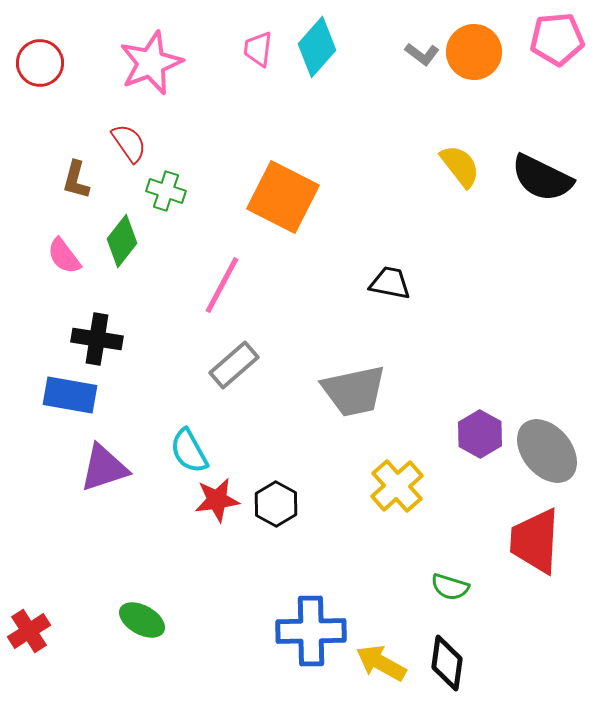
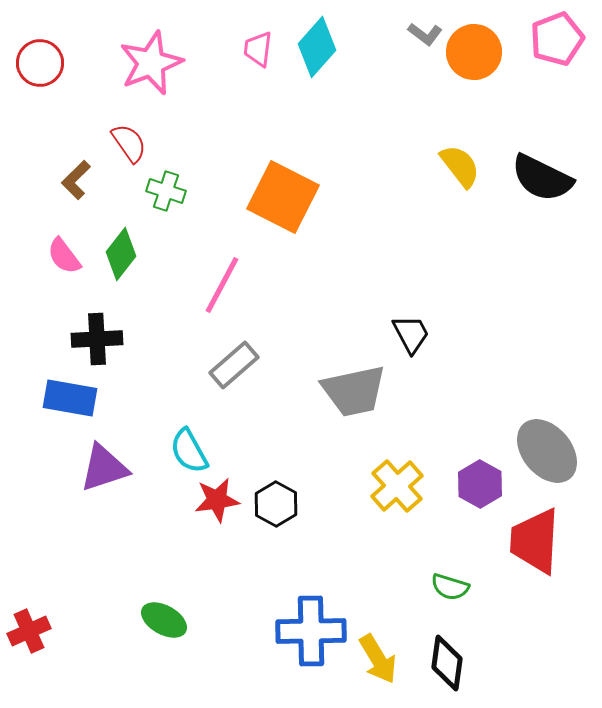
pink pentagon: rotated 16 degrees counterclockwise
gray L-shape: moved 3 px right, 20 px up
brown L-shape: rotated 30 degrees clockwise
green diamond: moved 1 px left, 13 px down
black trapezoid: moved 21 px right, 51 px down; rotated 51 degrees clockwise
black cross: rotated 12 degrees counterclockwise
blue rectangle: moved 3 px down
purple hexagon: moved 50 px down
green ellipse: moved 22 px right
red cross: rotated 9 degrees clockwise
yellow arrow: moved 3 px left, 4 px up; rotated 150 degrees counterclockwise
